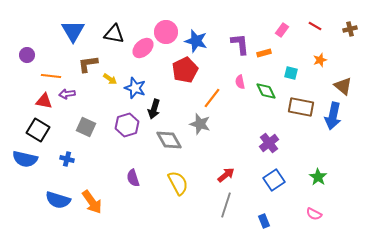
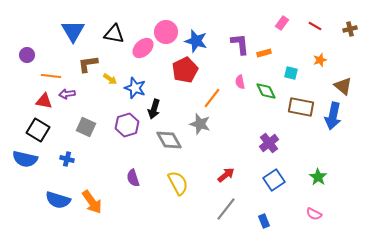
pink rectangle at (282, 30): moved 7 px up
gray line at (226, 205): moved 4 px down; rotated 20 degrees clockwise
